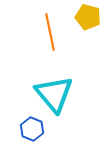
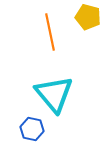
blue hexagon: rotated 10 degrees counterclockwise
